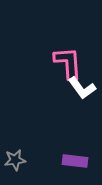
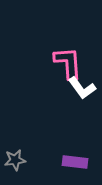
purple rectangle: moved 1 px down
